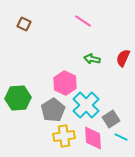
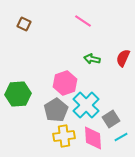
pink hexagon: rotated 15 degrees clockwise
green hexagon: moved 4 px up
gray pentagon: moved 3 px right
cyan line: rotated 56 degrees counterclockwise
